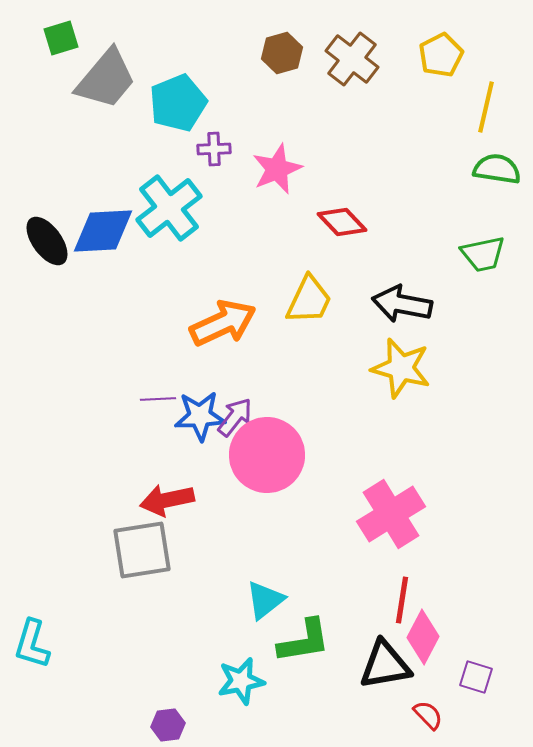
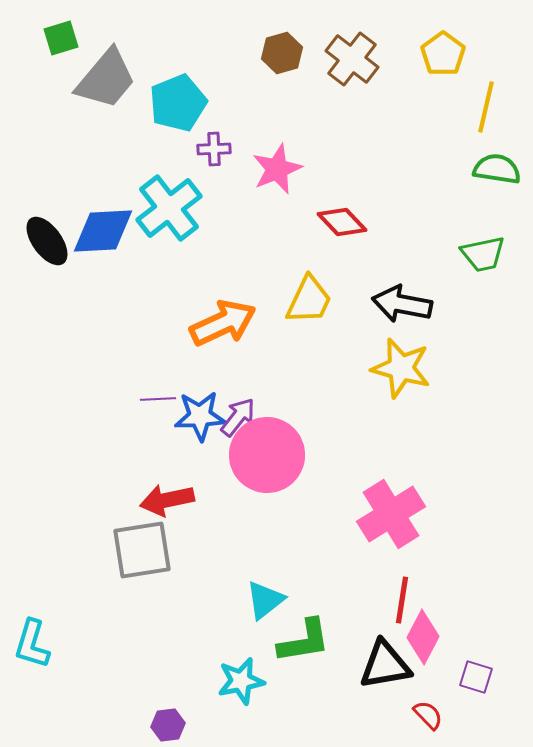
yellow pentagon: moved 2 px right, 1 px up; rotated 9 degrees counterclockwise
purple arrow: moved 3 px right
